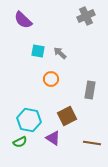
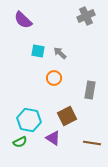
orange circle: moved 3 px right, 1 px up
